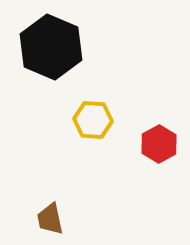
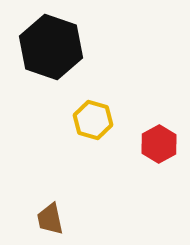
black hexagon: rotated 4 degrees counterclockwise
yellow hexagon: rotated 12 degrees clockwise
